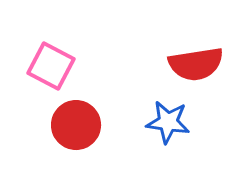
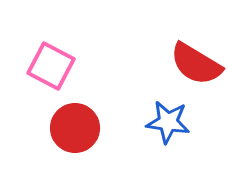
red semicircle: rotated 40 degrees clockwise
red circle: moved 1 px left, 3 px down
